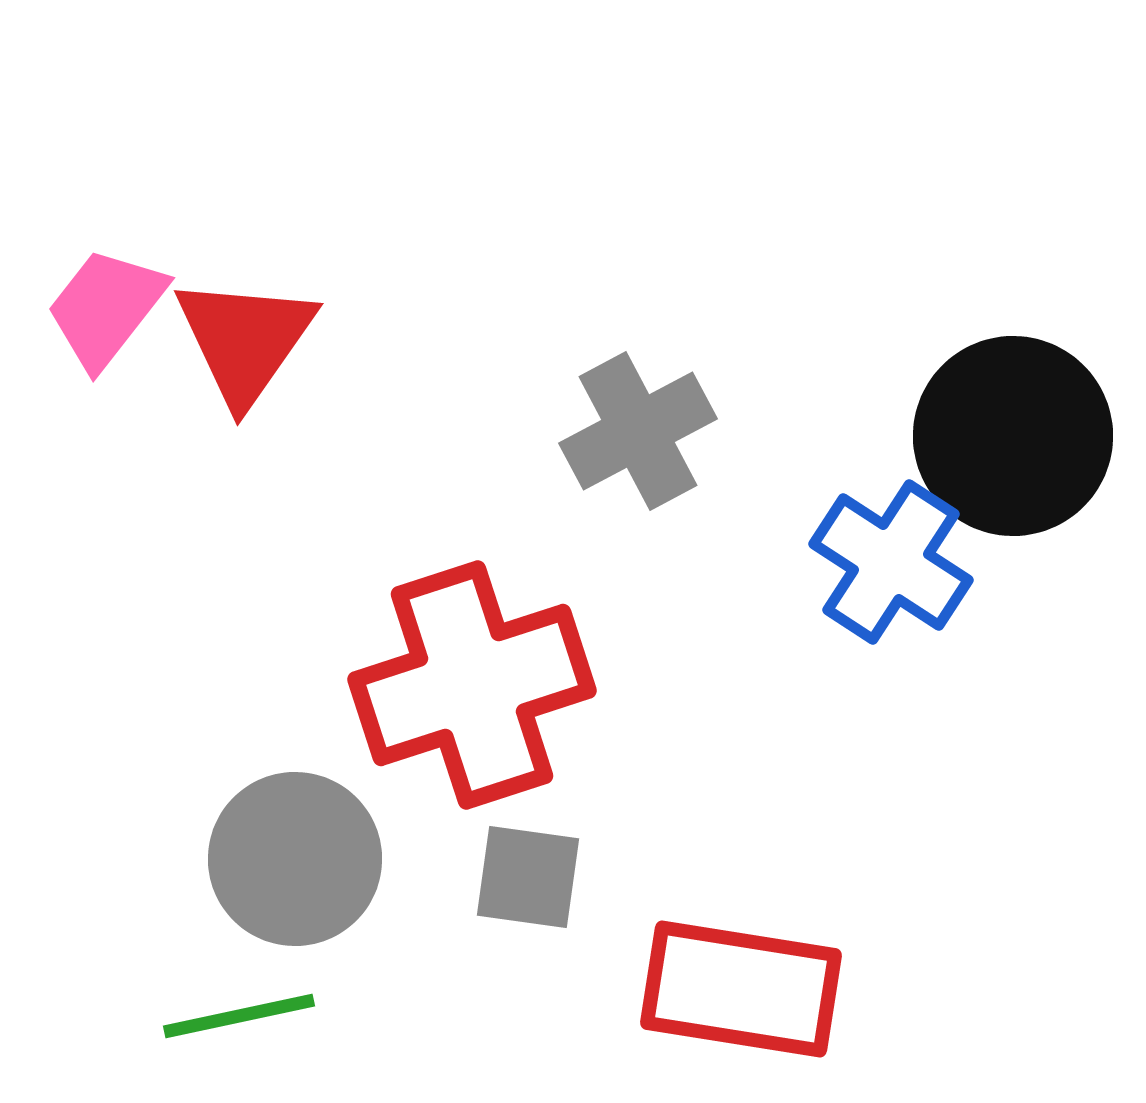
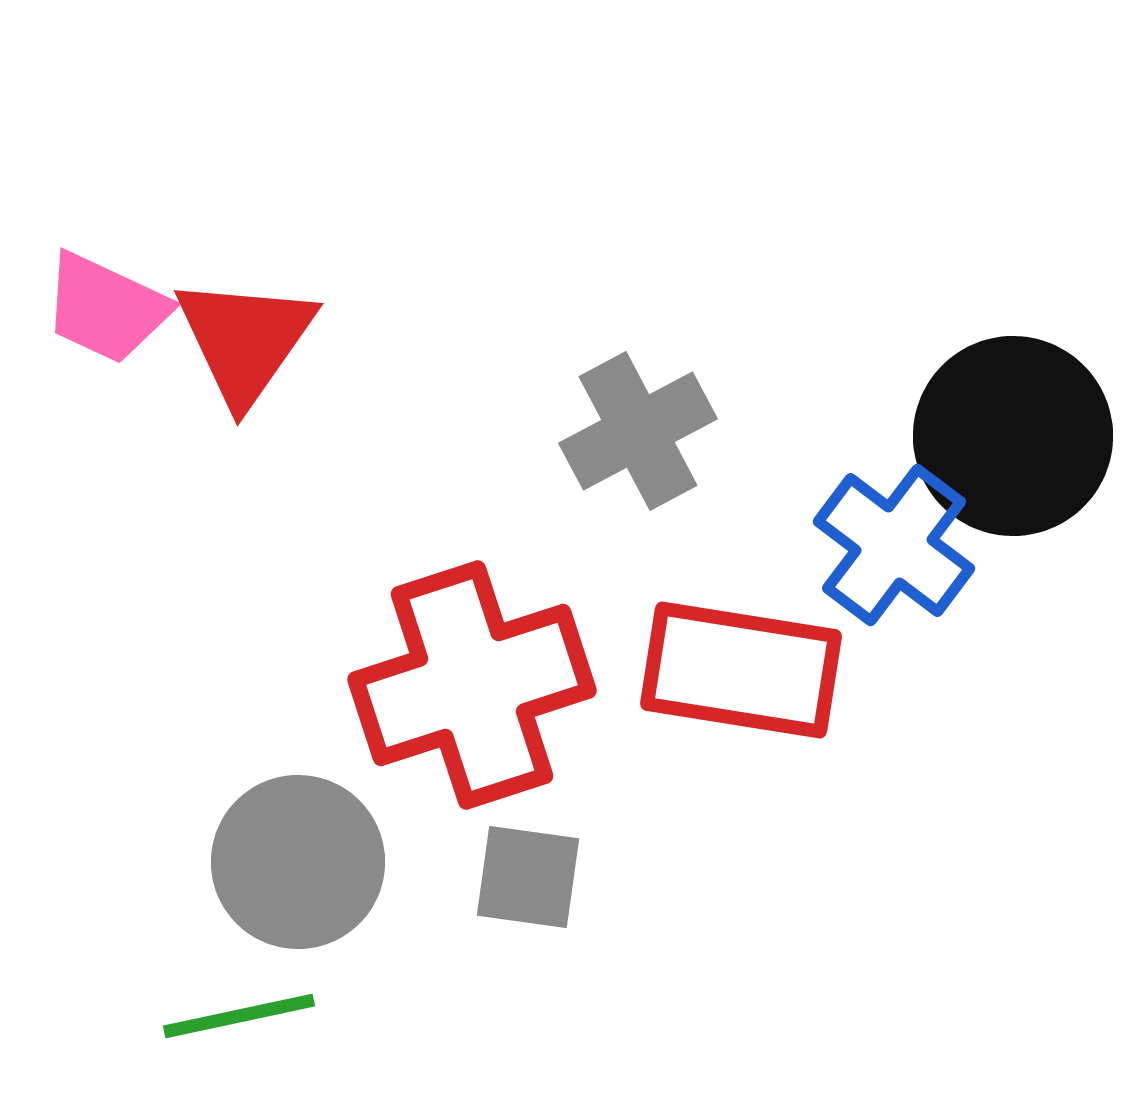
pink trapezoid: rotated 103 degrees counterclockwise
blue cross: moved 3 px right, 17 px up; rotated 4 degrees clockwise
gray circle: moved 3 px right, 3 px down
red rectangle: moved 319 px up
